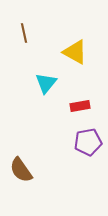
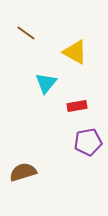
brown line: moved 2 px right; rotated 42 degrees counterclockwise
red rectangle: moved 3 px left
brown semicircle: moved 2 px right, 2 px down; rotated 108 degrees clockwise
